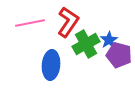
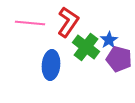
pink line: rotated 16 degrees clockwise
green cross: moved 3 px down; rotated 24 degrees counterclockwise
purple pentagon: moved 4 px down
